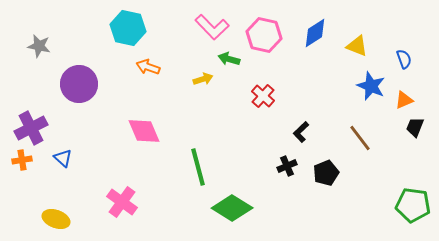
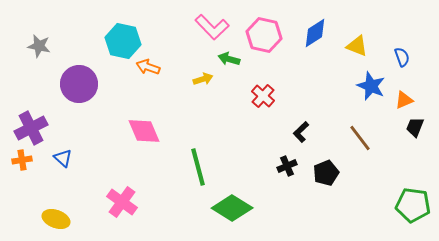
cyan hexagon: moved 5 px left, 13 px down
blue semicircle: moved 2 px left, 2 px up
